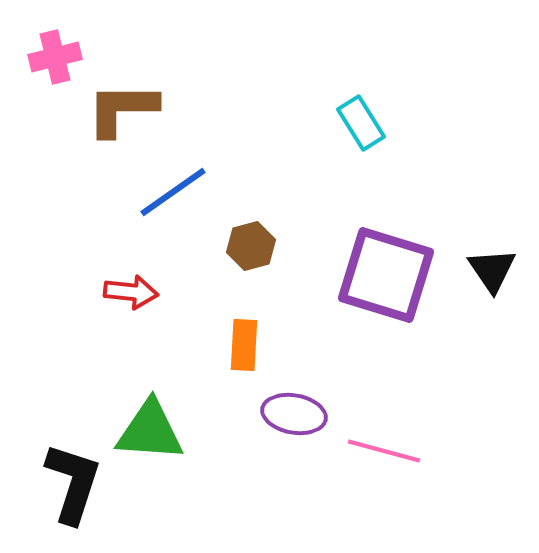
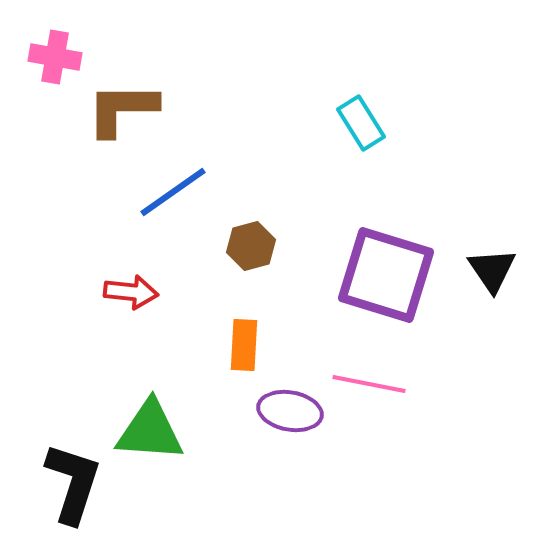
pink cross: rotated 24 degrees clockwise
purple ellipse: moved 4 px left, 3 px up
pink line: moved 15 px left, 67 px up; rotated 4 degrees counterclockwise
